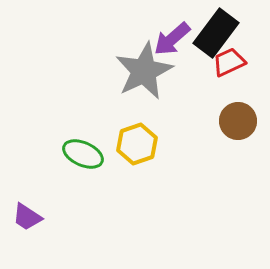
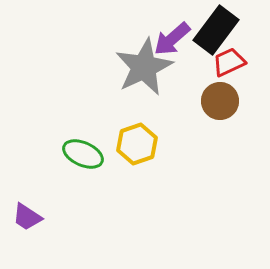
black rectangle: moved 3 px up
gray star: moved 4 px up
brown circle: moved 18 px left, 20 px up
